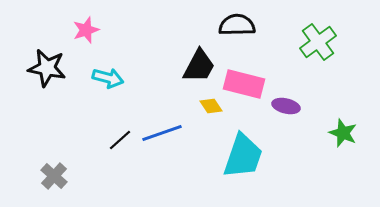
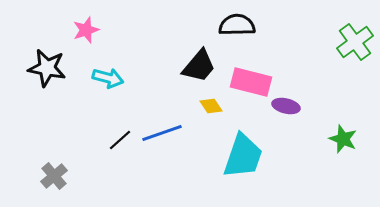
green cross: moved 37 px right
black trapezoid: rotated 12 degrees clockwise
pink rectangle: moved 7 px right, 2 px up
green star: moved 6 px down
gray cross: rotated 8 degrees clockwise
